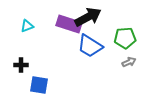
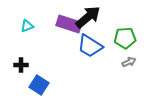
black arrow: rotated 12 degrees counterclockwise
blue square: rotated 24 degrees clockwise
